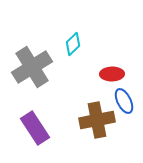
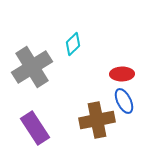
red ellipse: moved 10 px right
